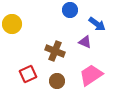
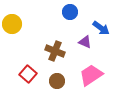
blue circle: moved 2 px down
blue arrow: moved 4 px right, 4 px down
red square: rotated 24 degrees counterclockwise
